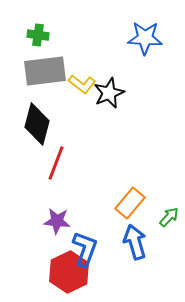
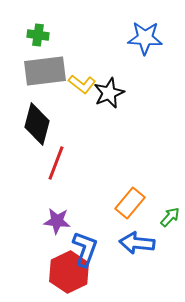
green arrow: moved 1 px right
blue arrow: moved 2 px right, 1 px down; rotated 68 degrees counterclockwise
